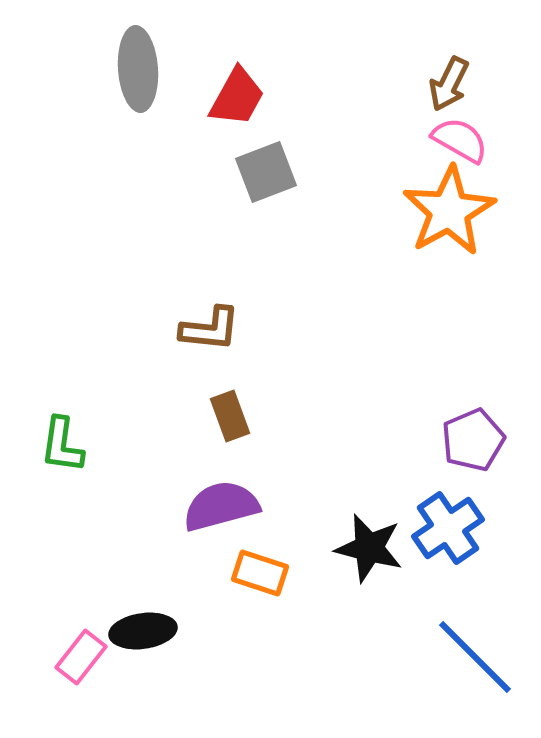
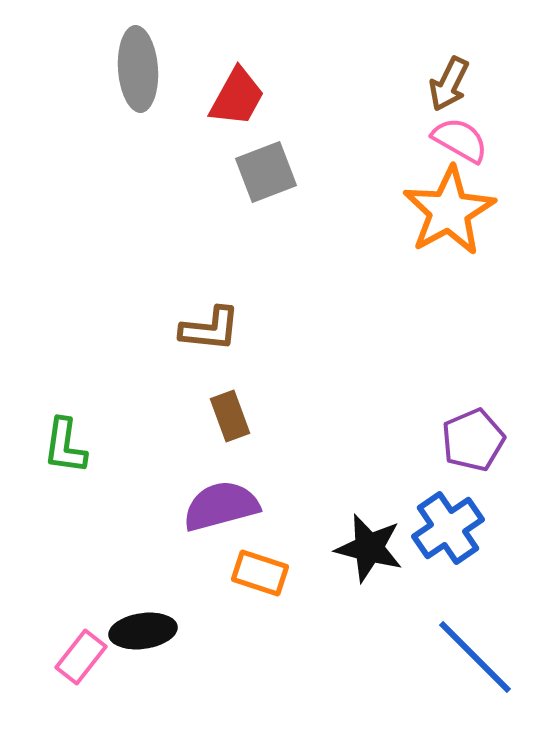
green L-shape: moved 3 px right, 1 px down
